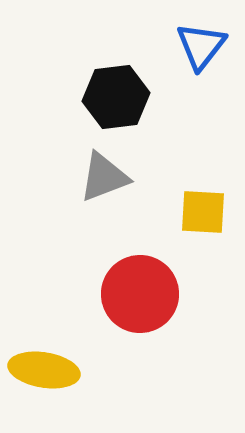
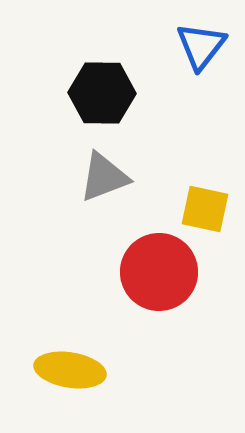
black hexagon: moved 14 px left, 4 px up; rotated 8 degrees clockwise
yellow square: moved 2 px right, 3 px up; rotated 9 degrees clockwise
red circle: moved 19 px right, 22 px up
yellow ellipse: moved 26 px right
